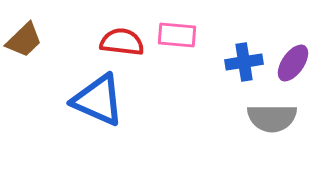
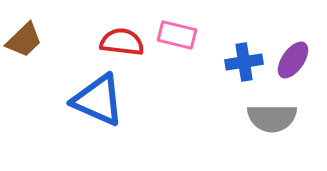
pink rectangle: rotated 9 degrees clockwise
purple ellipse: moved 3 px up
